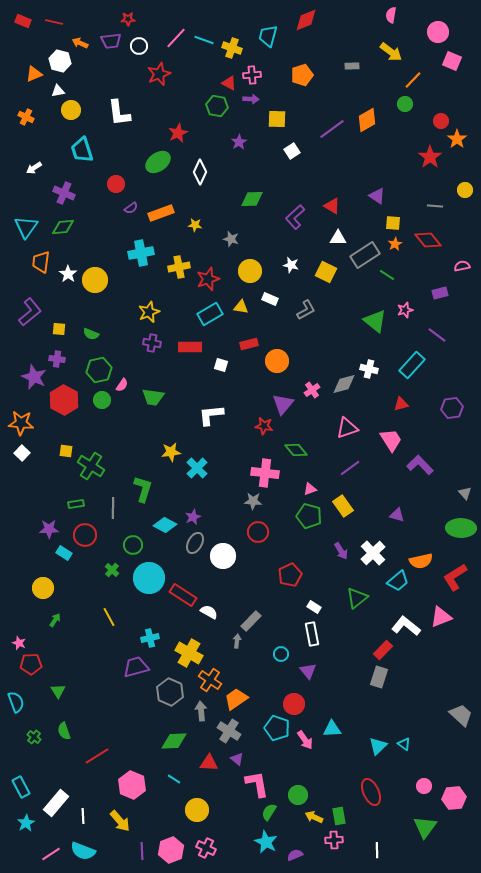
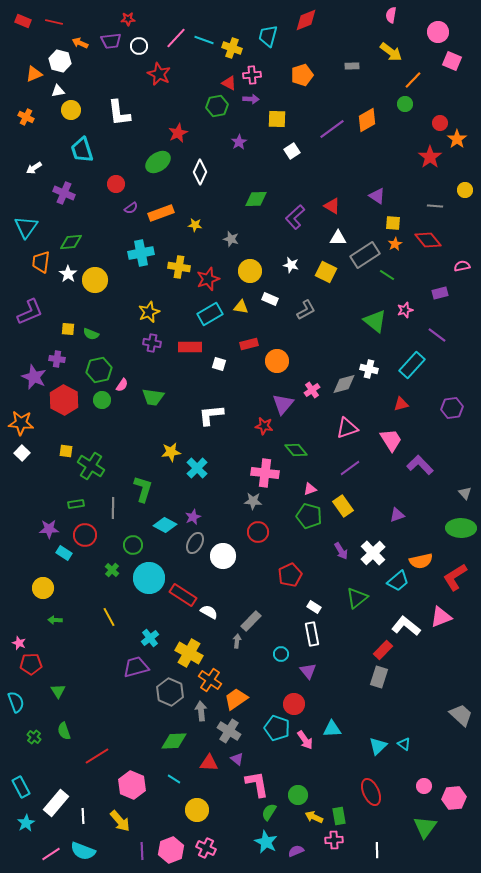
red star at (159, 74): rotated 25 degrees counterclockwise
green hexagon at (217, 106): rotated 20 degrees counterclockwise
red circle at (441, 121): moved 1 px left, 2 px down
green diamond at (252, 199): moved 4 px right
green diamond at (63, 227): moved 8 px right, 15 px down
yellow cross at (179, 267): rotated 20 degrees clockwise
purple L-shape at (30, 312): rotated 16 degrees clockwise
yellow square at (59, 329): moved 9 px right
white square at (221, 365): moved 2 px left, 1 px up
purple triangle at (397, 515): rotated 35 degrees counterclockwise
green arrow at (55, 620): rotated 120 degrees counterclockwise
cyan cross at (150, 638): rotated 24 degrees counterclockwise
purple semicircle at (295, 855): moved 1 px right, 4 px up
